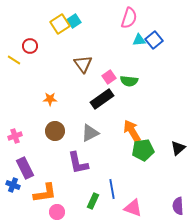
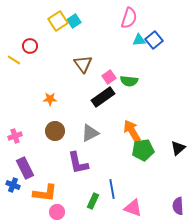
yellow square: moved 2 px left, 3 px up
black rectangle: moved 1 px right, 2 px up
orange L-shape: rotated 15 degrees clockwise
